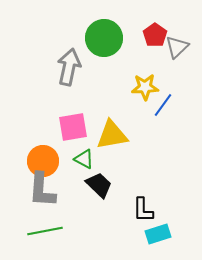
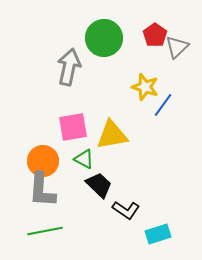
yellow star: rotated 20 degrees clockwise
black L-shape: moved 17 px left; rotated 56 degrees counterclockwise
